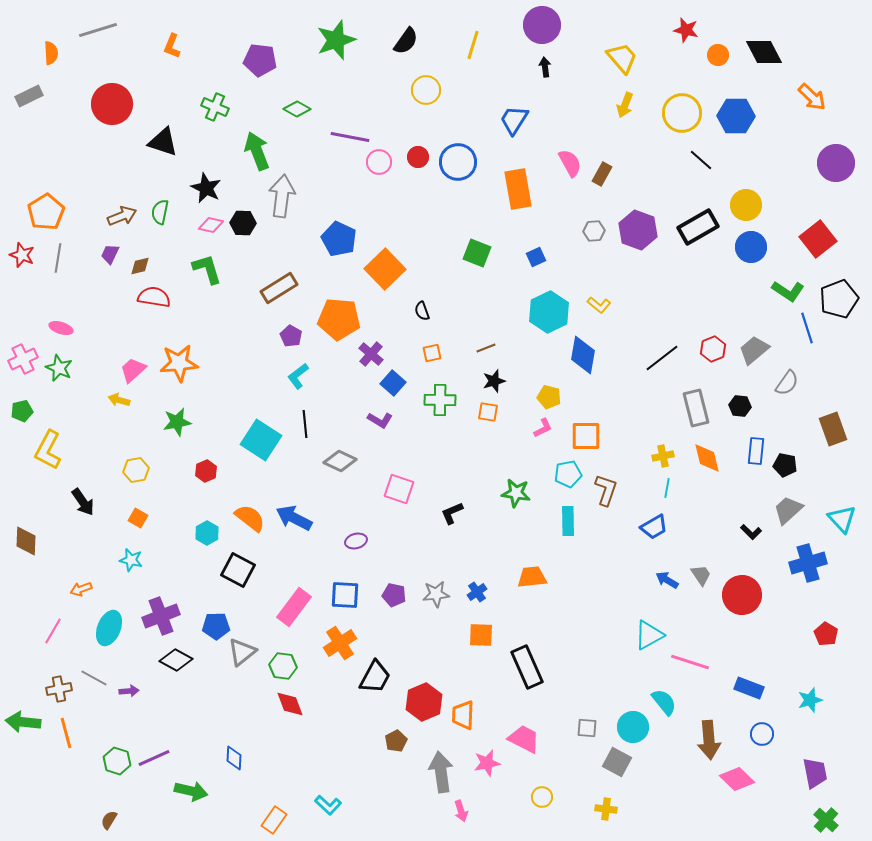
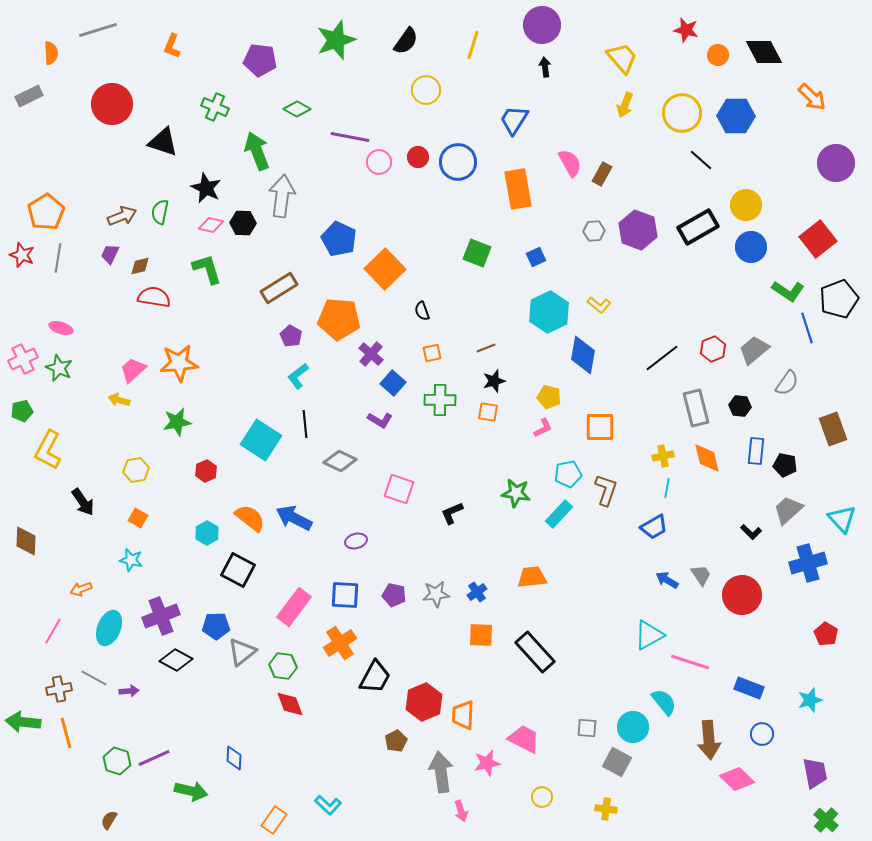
orange square at (586, 436): moved 14 px right, 9 px up
cyan rectangle at (568, 521): moved 9 px left, 7 px up; rotated 44 degrees clockwise
black rectangle at (527, 667): moved 8 px right, 15 px up; rotated 18 degrees counterclockwise
